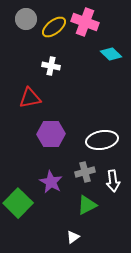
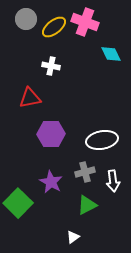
cyan diamond: rotated 20 degrees clockwise
